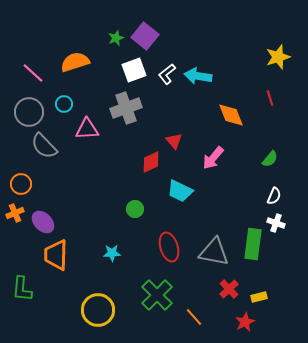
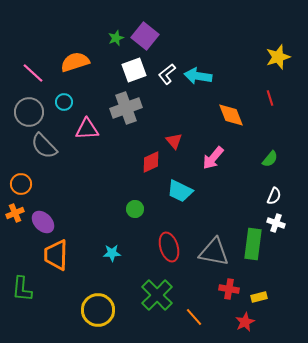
cyan circle: moved 2 px up
red cross: rotated 36 degrees counterclockwise
